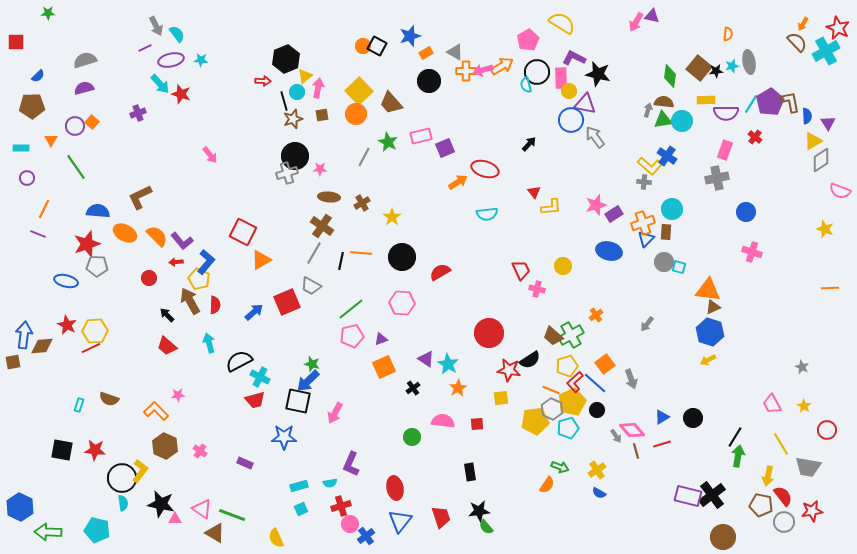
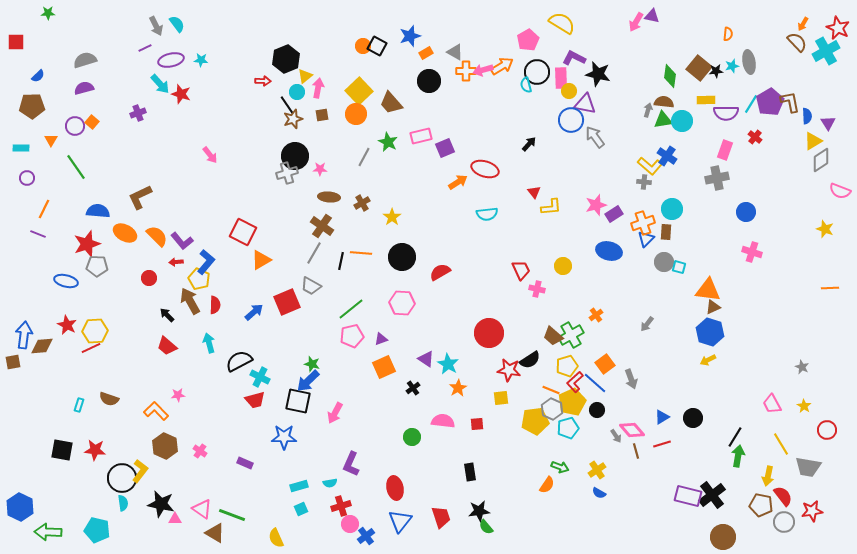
cyan semicircle at (177, 34): moved 10 px up
black line at (284, 101): moved 3 px right, 4 px down; rotated 18 degrees counterclockwise
